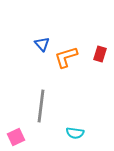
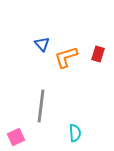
red rectangle: moved 2 px left
cyan semicircle: rotated 102 degrees counterclockwise
